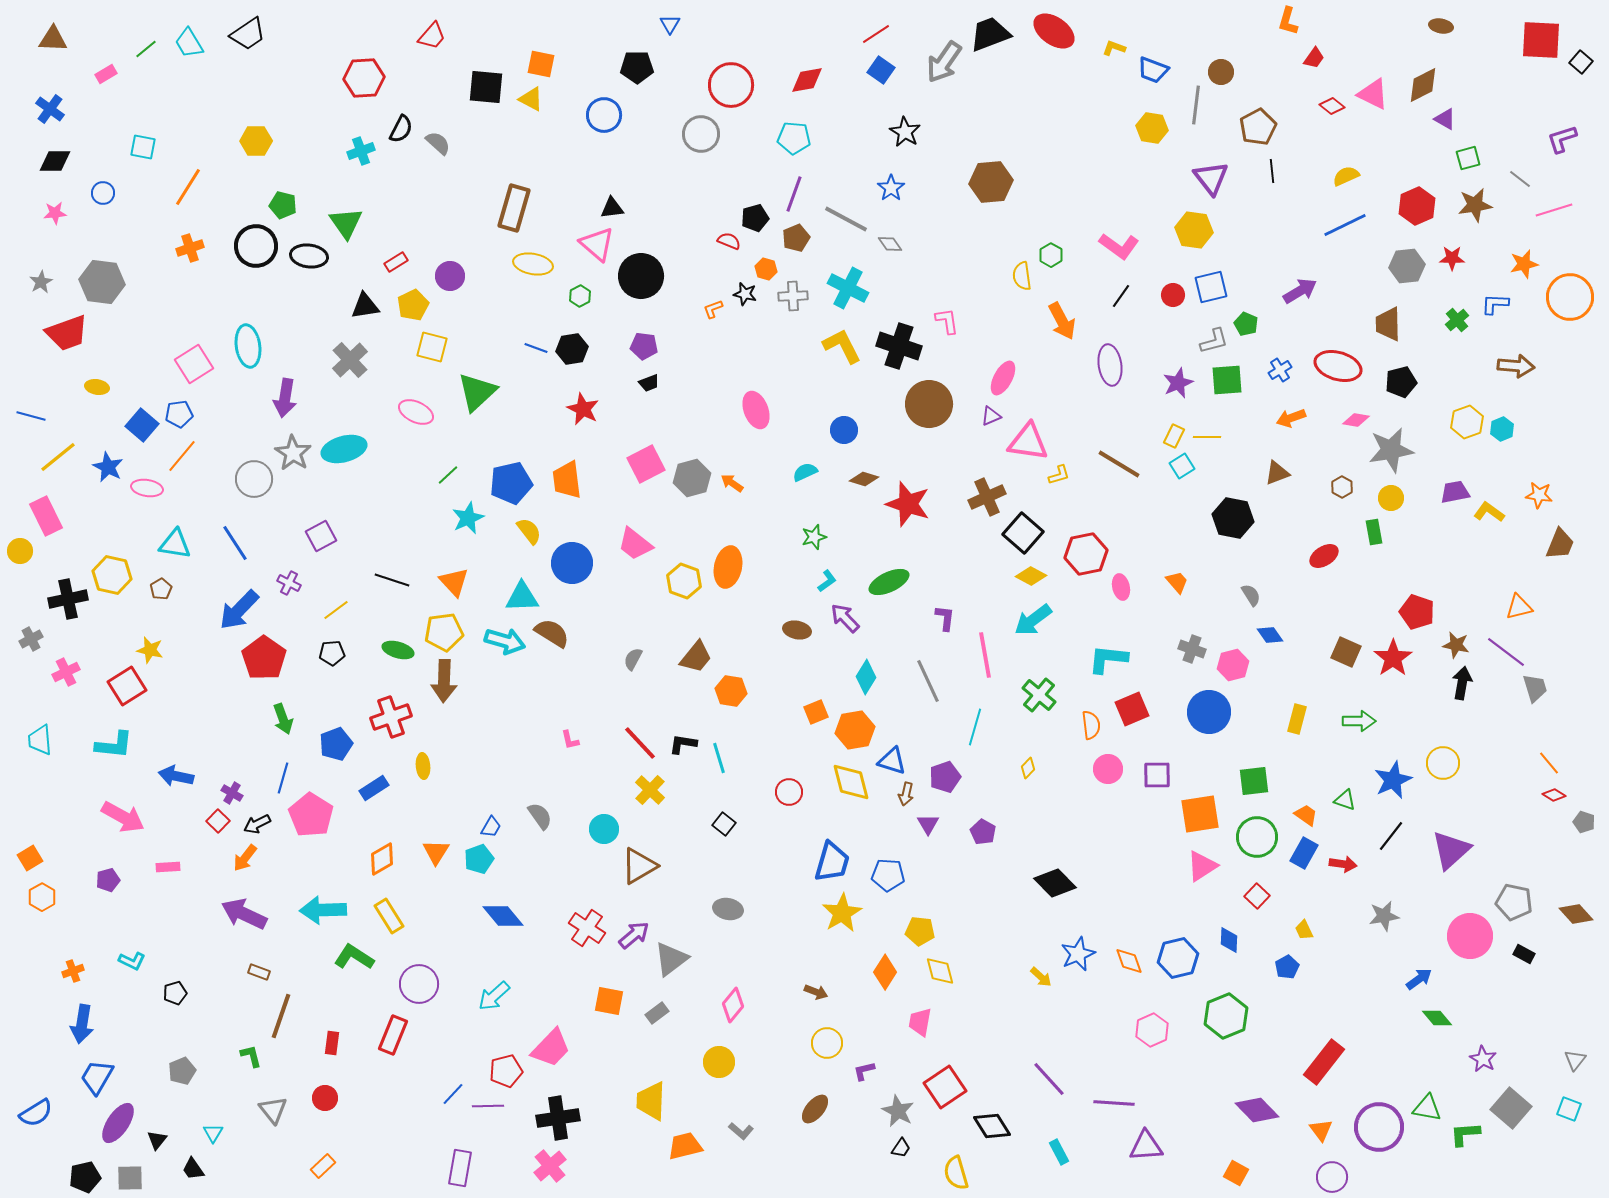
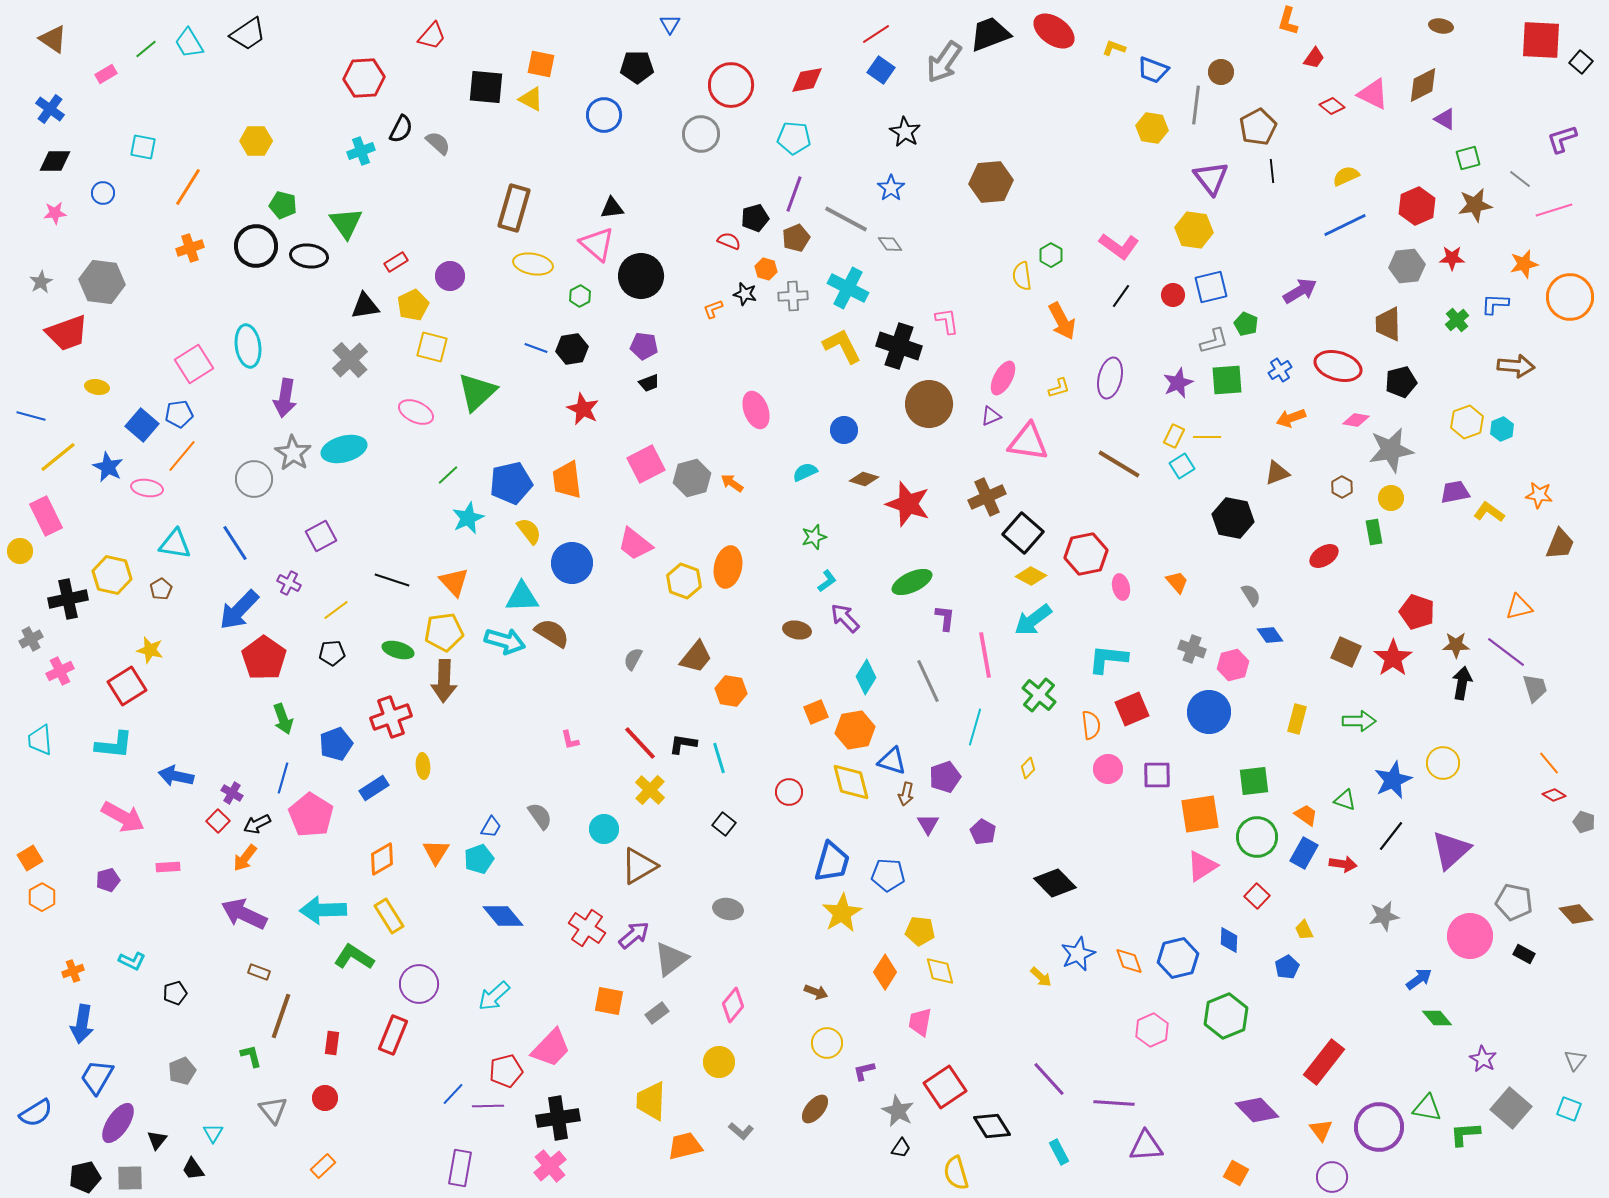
brown triangle at (53, 39): rotated 32 degrees clockwise
purple ellipse at (1110, 365): moved 13 px down; rotated 21 degrees clockwise
yellow L-shape at (1059, 475): moved 87 px up
green ellipse at (889, 582): moved 23 px right
brown star at (1456, 645): rotated 12 degrees counterclockwise
pink cross at (66, 672): moved 6 px left, 1 px up
